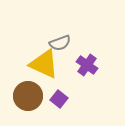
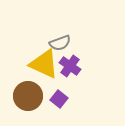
purple cross: moved 17 px left, 1 px down
